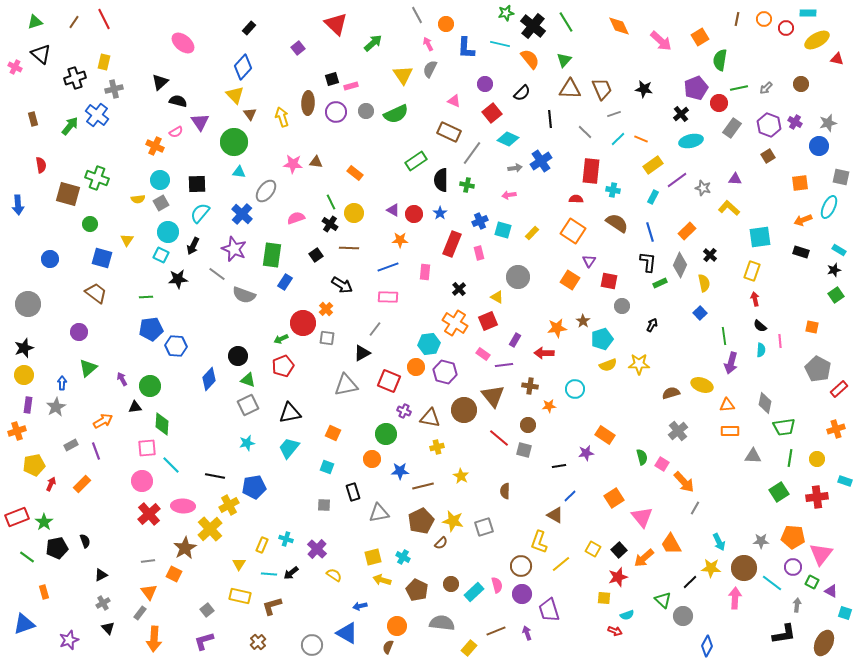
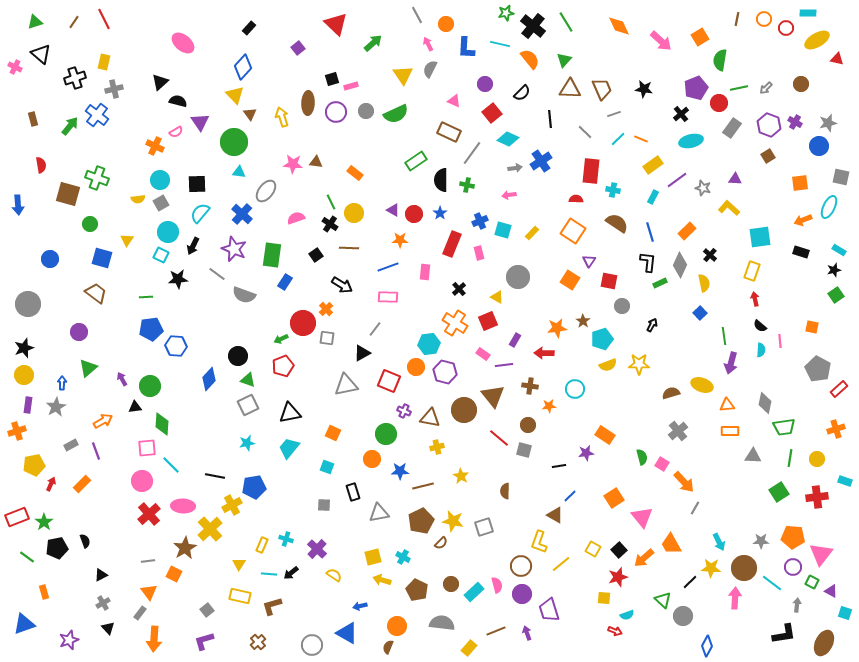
yellow cross at (229, 505): moved 3 px right
